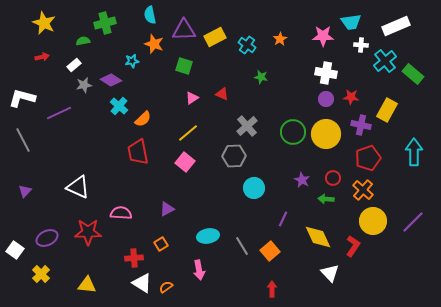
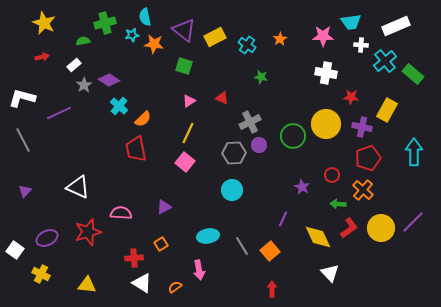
cyan semicircle at (150, 15): moved 5 px left, 2 px down
purple triangle at (184, 30): rotated 40 degrees clockwise
orange star at (154, 44): rotated 12 degrees counterclockwise
cyan star at (132, 61): moved 26 px up
purple diamond at (111, 80): moved 2 px left
gray star at (84, 85): rotated 21 degrees counterclockwise
red triangle at (222, 94): moved 4 px down
pink triangle at (192, 98): moved 3 px left, 3 px down
purple circle at (326, 99): moved 67 px left, 46 px down
purple cross at (361, 125): moved 1 px right, 2 px down
gray cross at (247, 126): moved 3 px right, 4 px up; rotated 15 degrees clockwise
green circle at (293, 132): moved 4 px down
yellow line at (188, 133): rotated 25 degrees counterclockwise
yellow circle at (326, 134): moved 10 px up
red trapezoid at (138, 152): moved 2 px left, 3 px up
gray hexagon at (234, 156): moved 3 px up
red circle at (333, 178): moved 1 px left, 3 px up
purple star at (302, 180): moved 7 px down
cyan circle at (254, 188): moved 22 px left, 2 px down
green arrow at (326, 199): moved 12 px right, 5 px down
purple triangle at (167, 209): moved 3 px left, 2 px up
yellow circle at (373, 221): moved 8 px right, 7 px down
red star at (88, 232): rotated 16 degrees counterclockwise
red L-shape at (353, 246): moved 4 px left, 18 px up; rotated 20 degrees clockwise
yellow cross at (41, 274): rotated 18 degrees counterclockwise
orange semicircle at (166, 287): moved 9 px right
